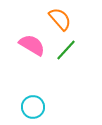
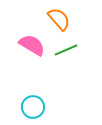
orange semicircle: moved 1 px left
green line: rotated 25 degrees clockwise
